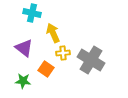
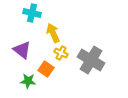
purple triangle: moved 2 px left, 2 px down
yellow cross: moved 2 px left; rotated 32 degrees clockwise
green star: moved 5 px right
